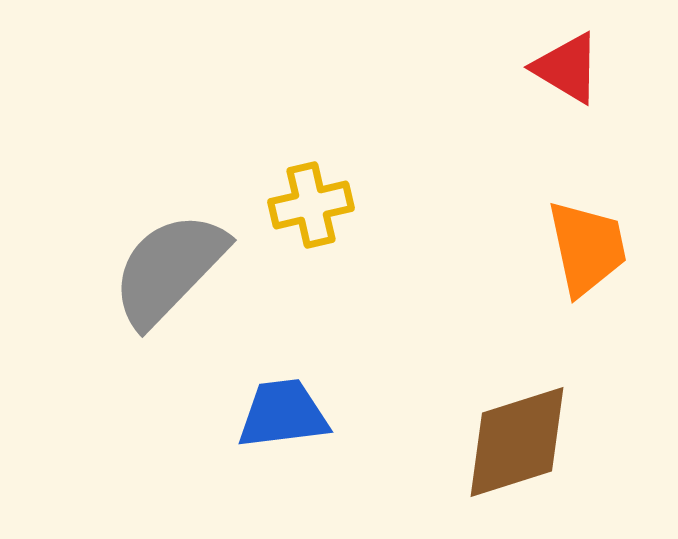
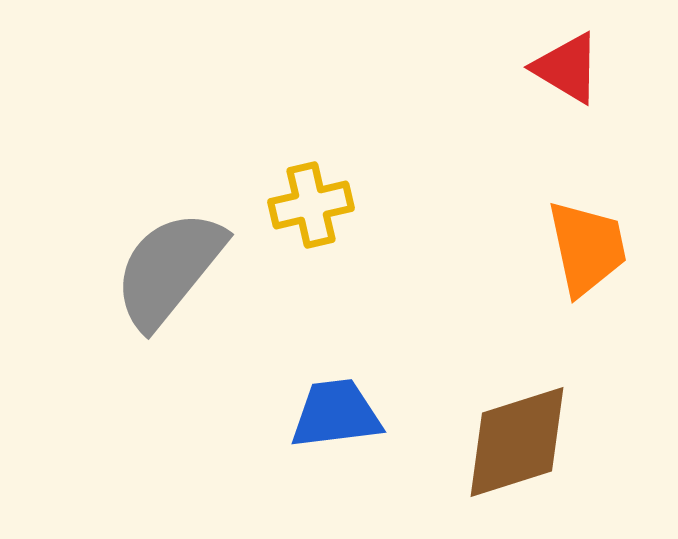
gray semicircle: rotated 5 degrees counterclockwise
blue trapezoid: moved 53 px right
